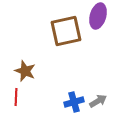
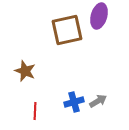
purple ellipse: moved 1 px right
brown square: moved 1 px right, 1 px up
red line: moved 19 px right, 14 px down
